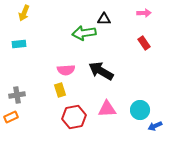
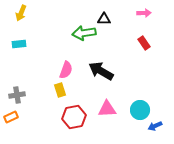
yellow arrow: moved 3 px left
pink semicircle: rotated 66 degrees counterclockwise
